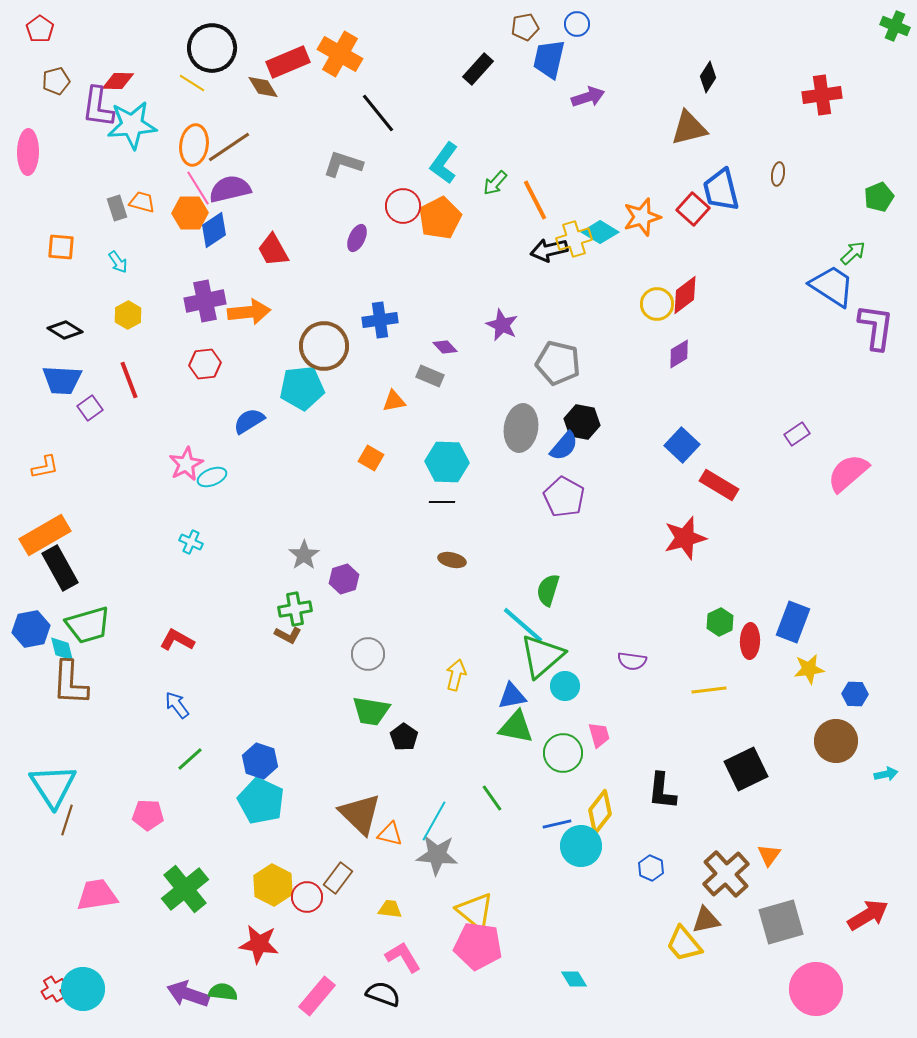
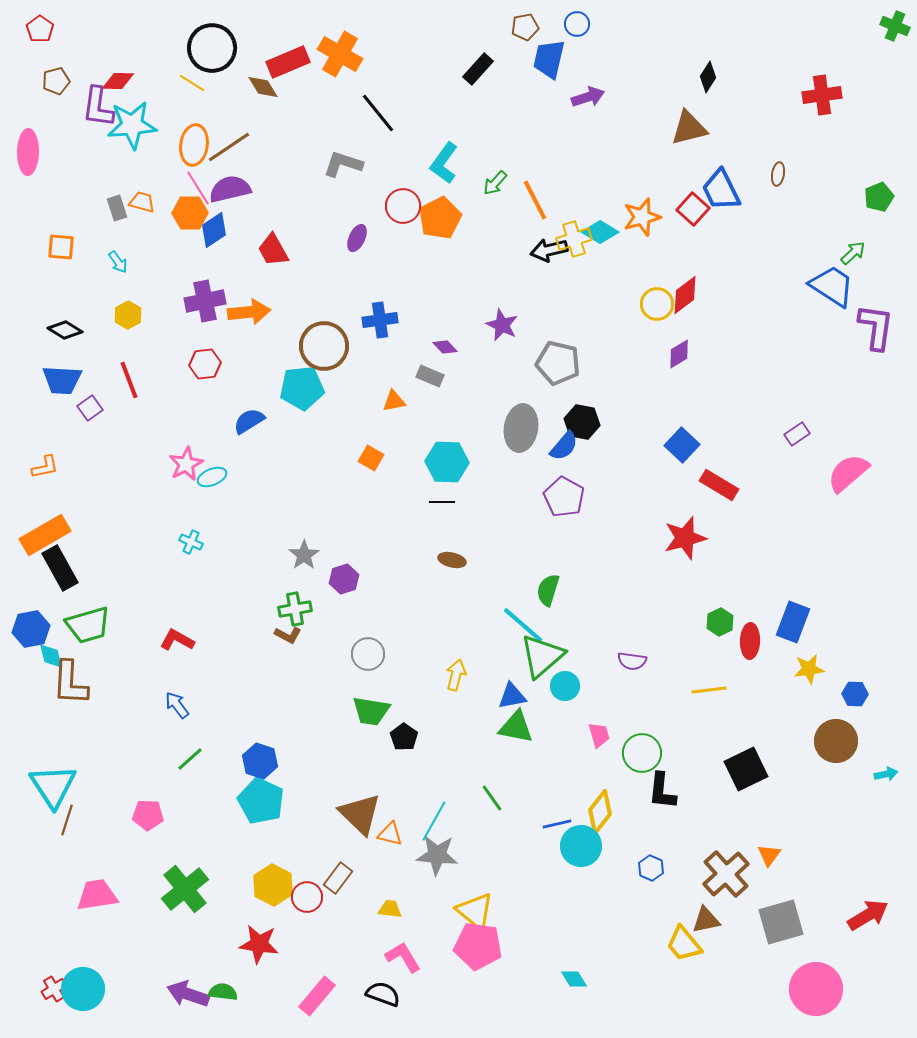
blue trapezoid at (721, 190): rotated 12 degrees counterclockwise
cyan diamond at (62, 649): moved 11 px left, 7 px down
green circle at (563, 753): moved 79 px right
